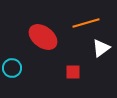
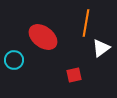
orange line: rotated 64 degrees counterclockwise
cyan circle: moved 2 px right, 8 px up
red square: moved 1 px right, 3 px down; rotated 14 degrees counterclockwise
